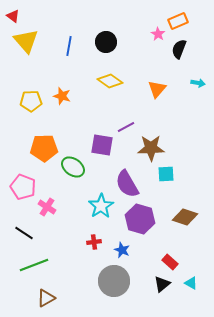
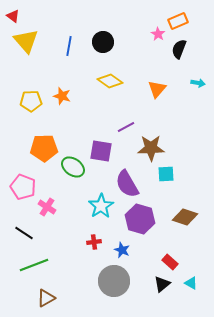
black circle: moved 3 px left
purple square: moved 1 px left, 6 px down
